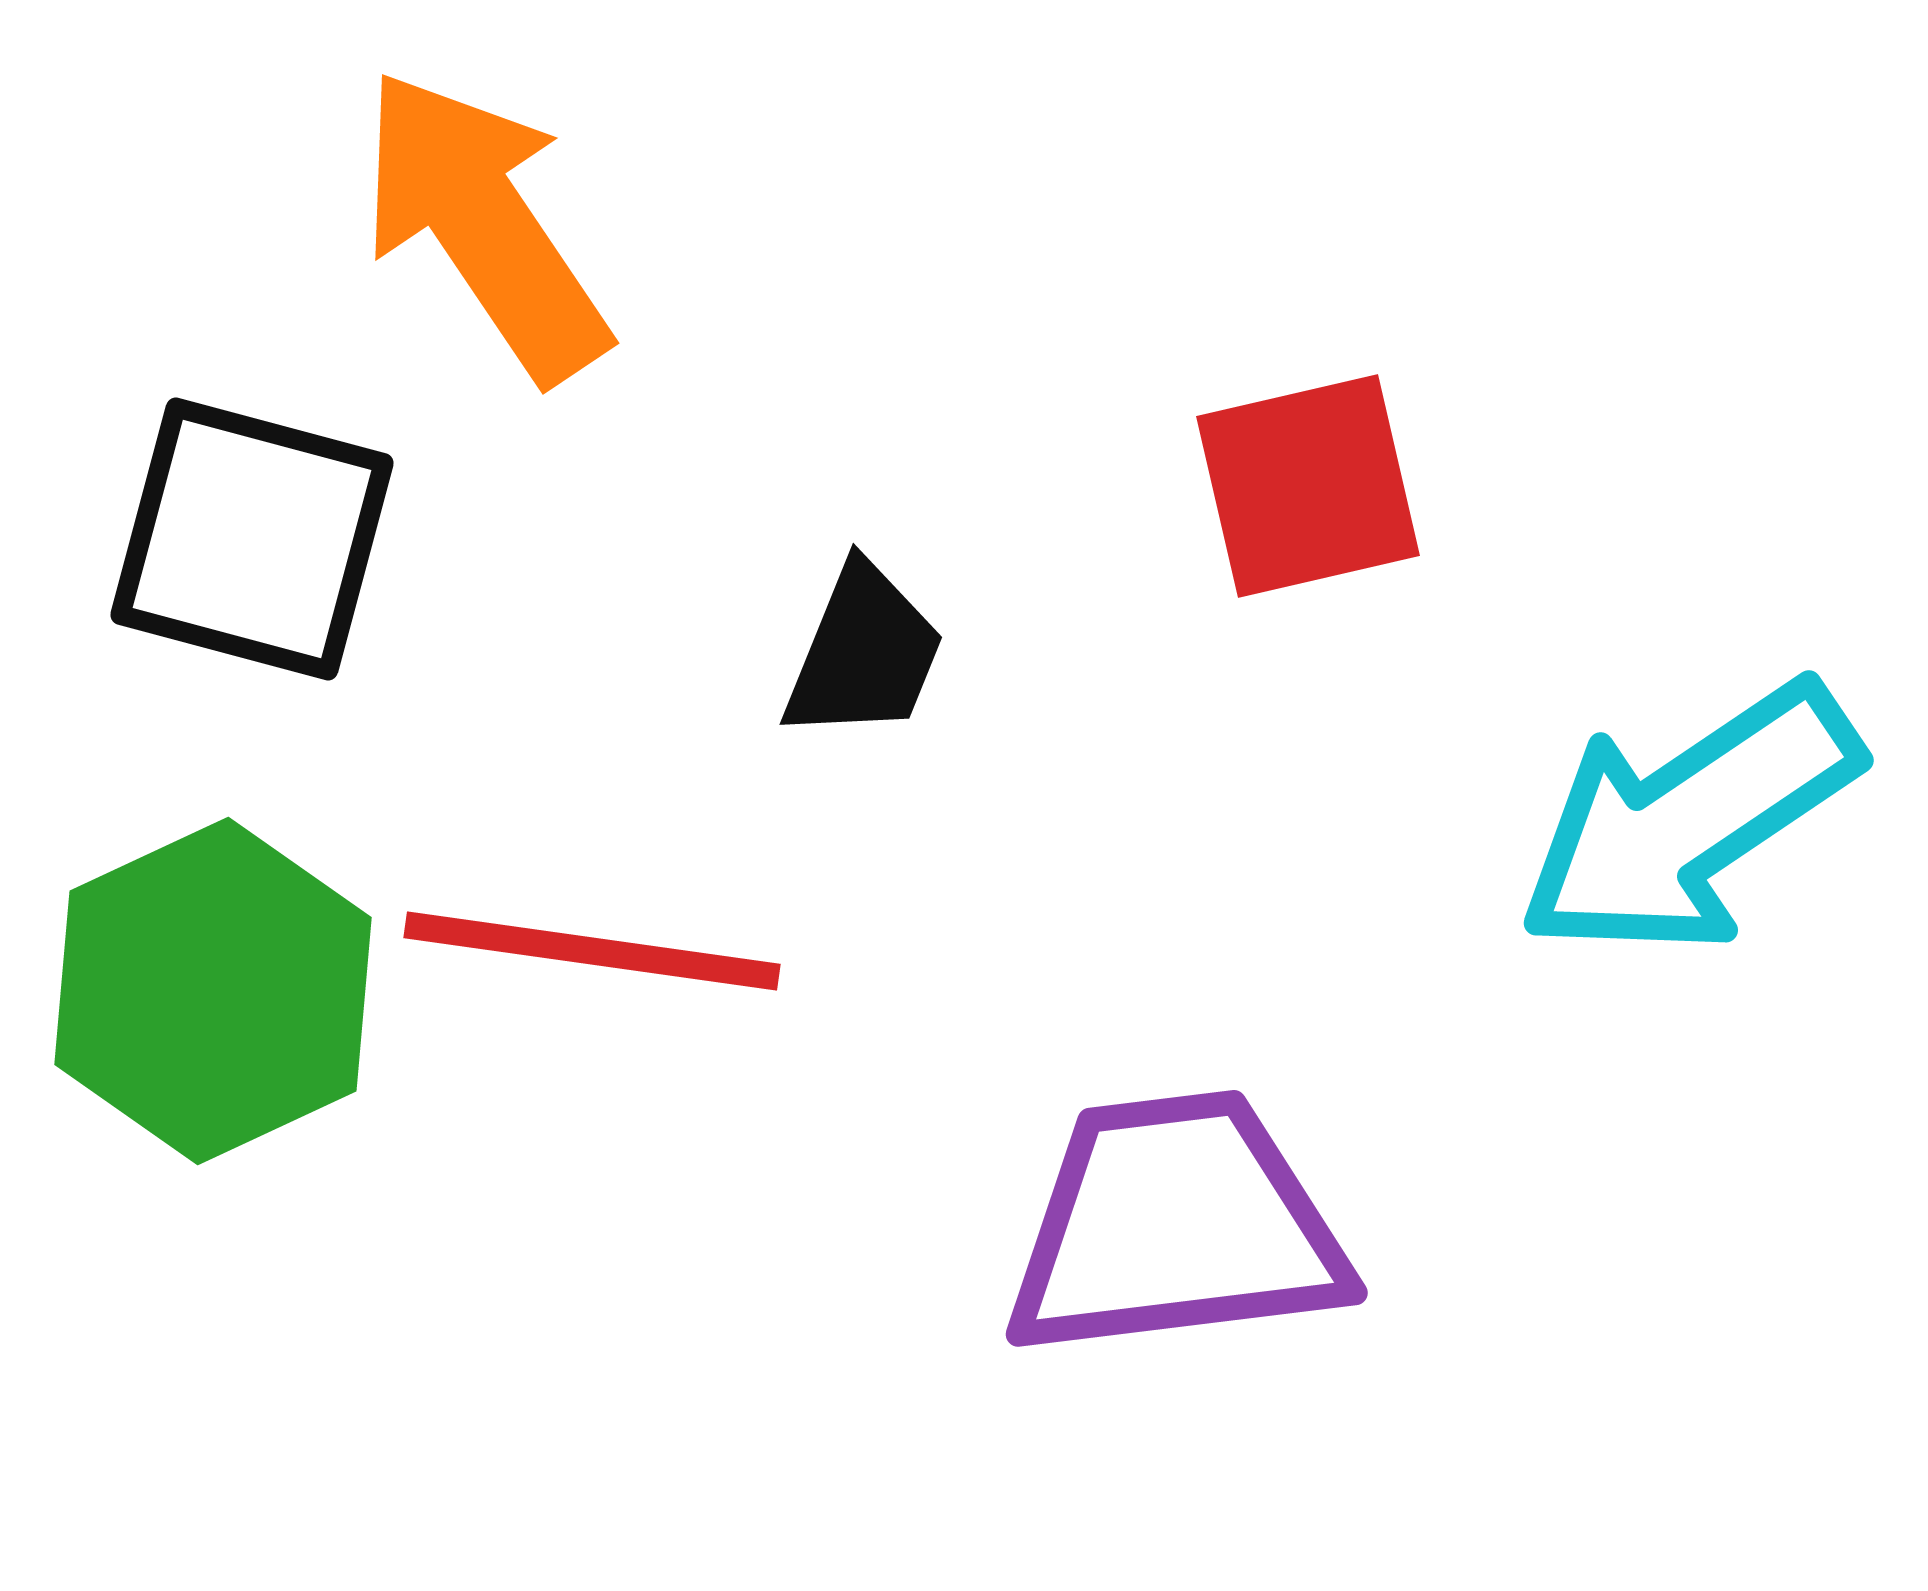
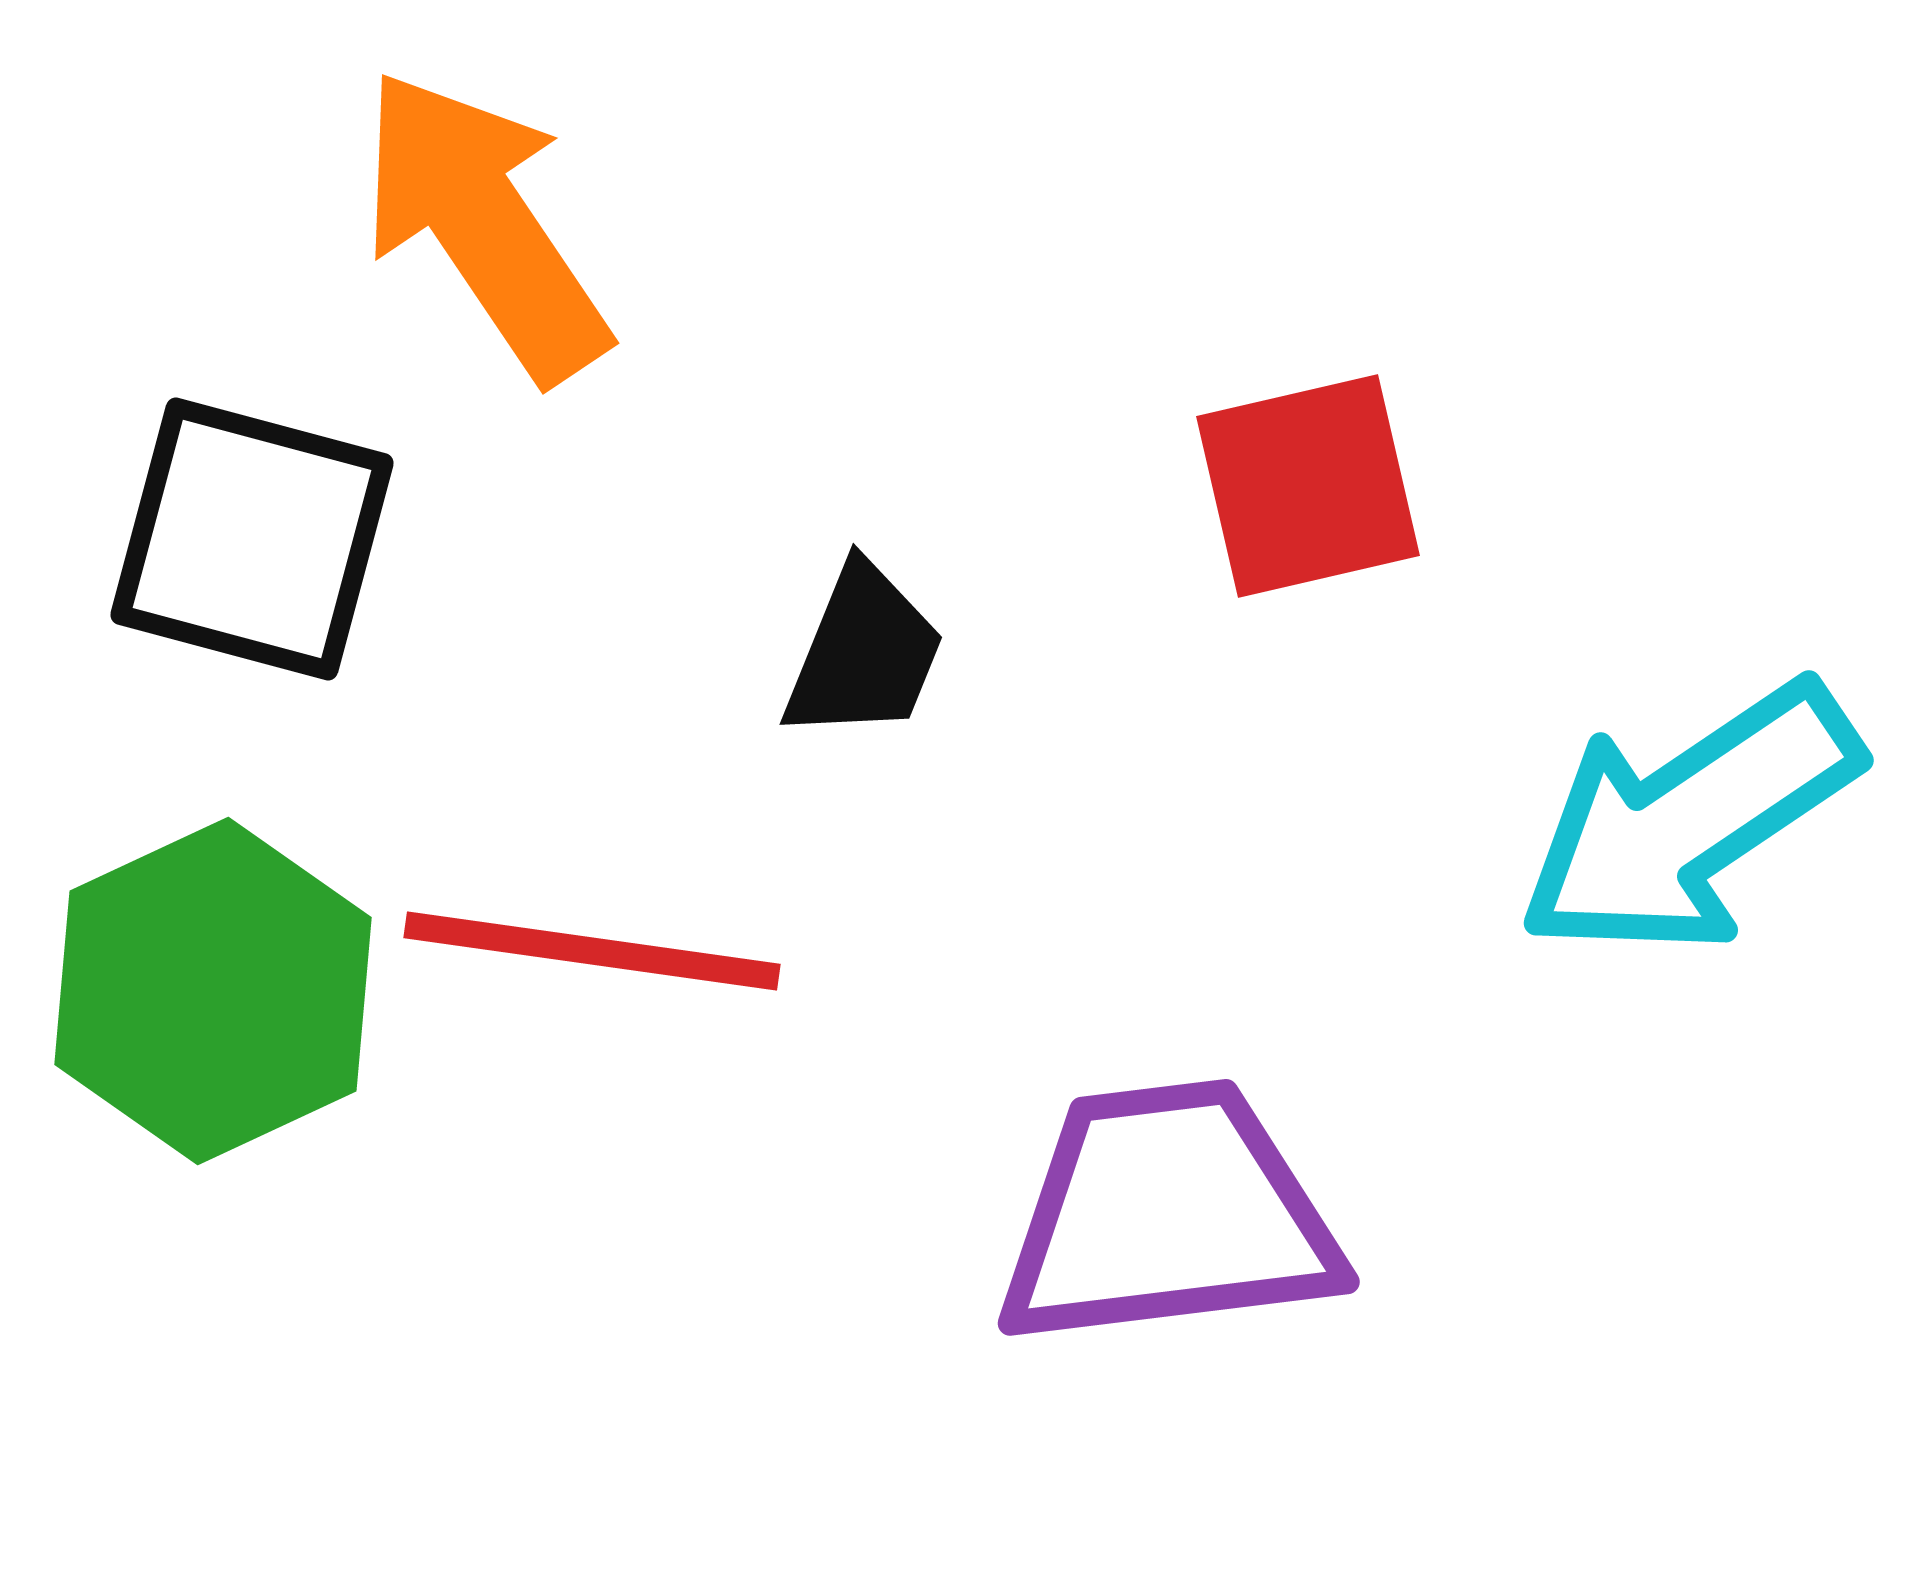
purple trapezoid: moved 8 px left, 11 px up
